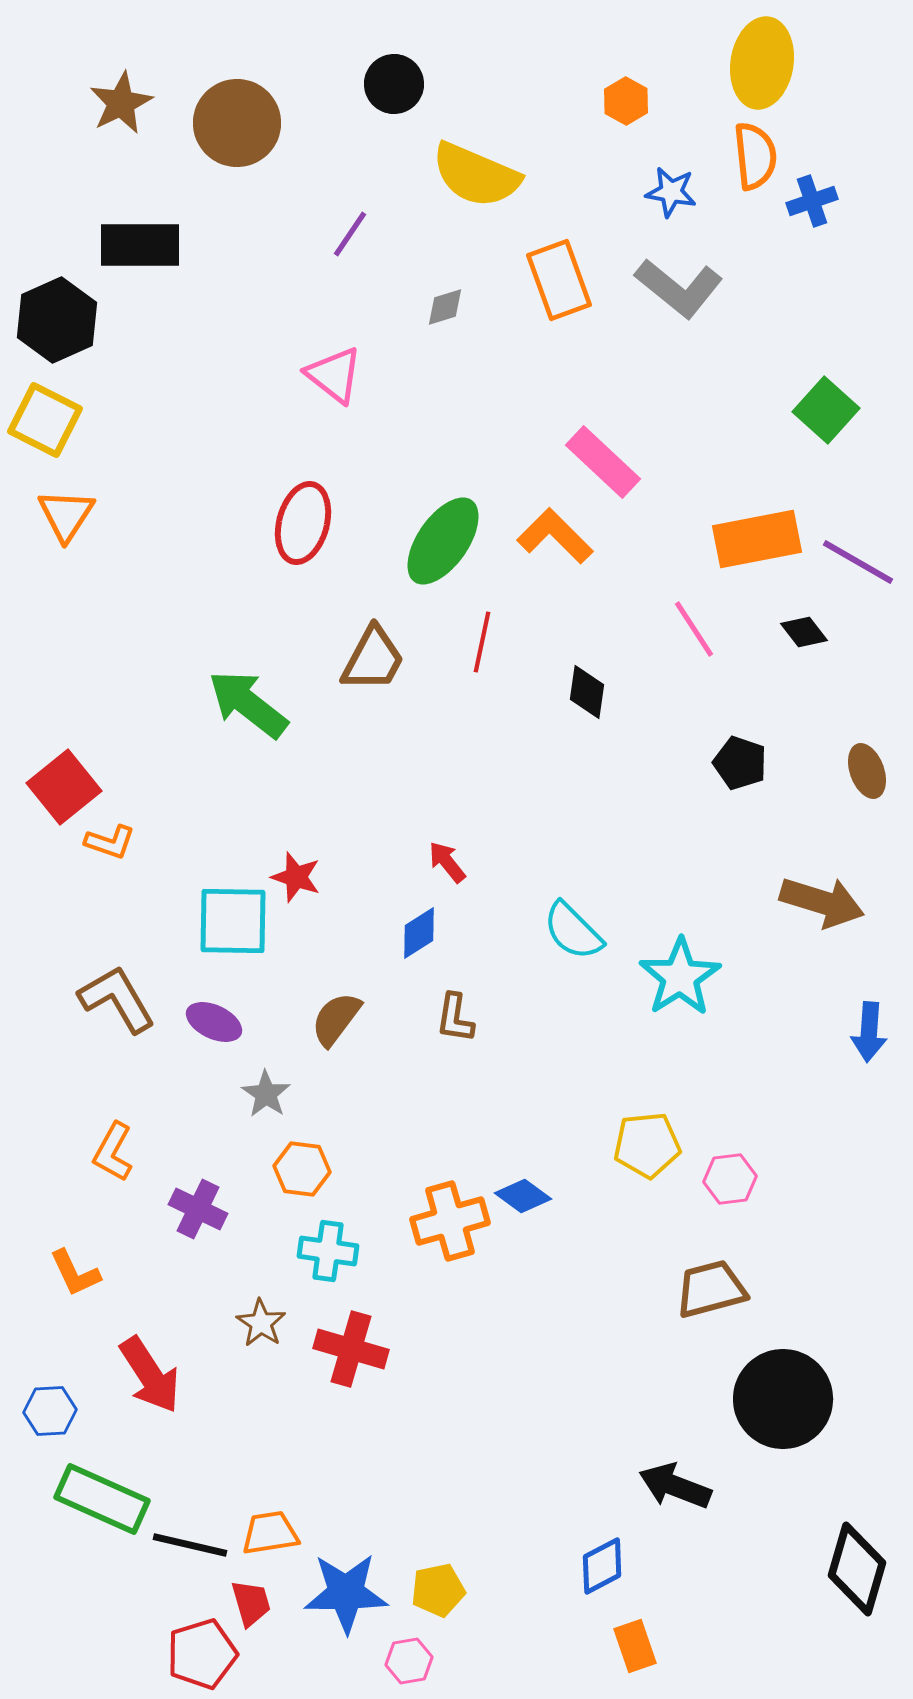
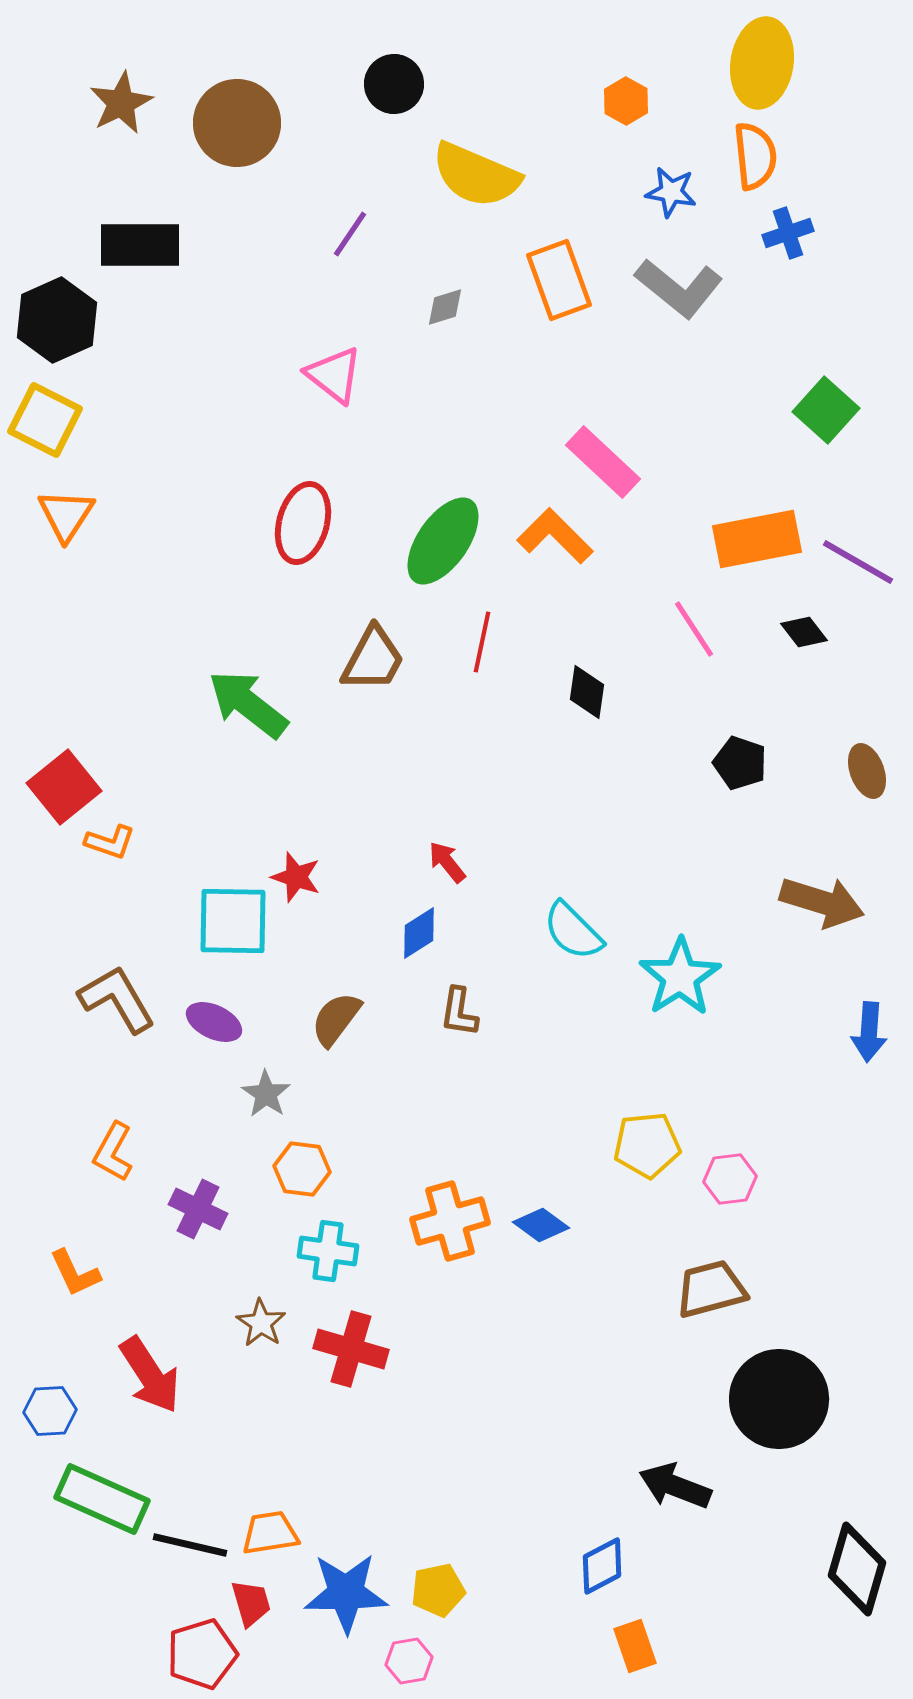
blue cross at (812, 201): moved 24 px left, 32 px down
brown L-shape at (455, 1018): moved 4 px right, 6 px up
blue diamond at (523, 1196): moved 18 px right, 29 px down
black circle at (783, 1399): moved 4 px left
